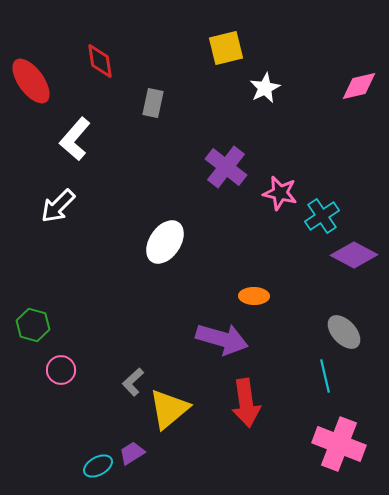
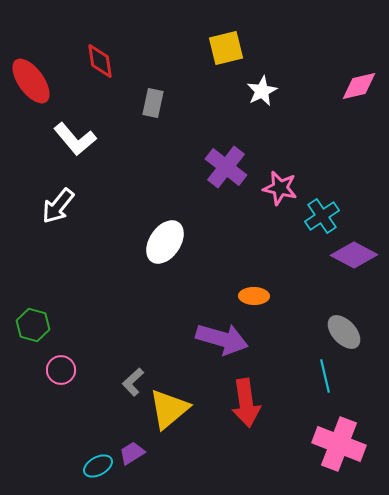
white star: moved 3 px left, 3 px down
white L-shape: rotated 81 degrees counterclockwise
pink star: moved 5 px up
white arrow: rotated 6 degrees counterclockwise
